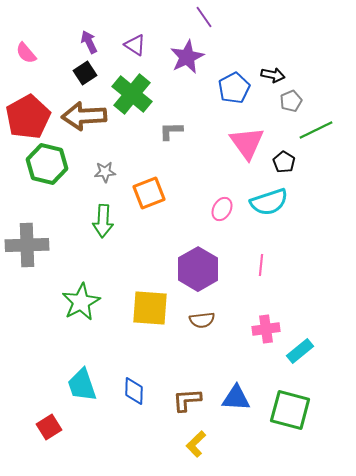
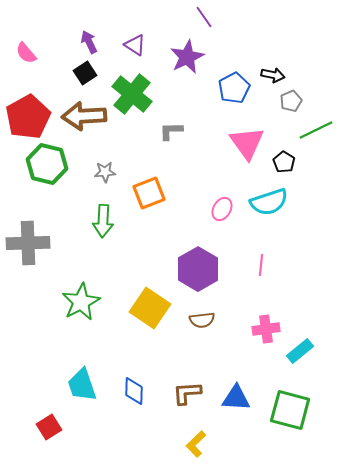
gray cross: moved 1 px right, 2 px up
yellow square: rotated 30 degrees clockwise
brown L-shape: moved 7 px up
